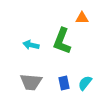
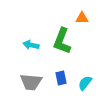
blue rectangle: moved 3 px left, 5 px up
